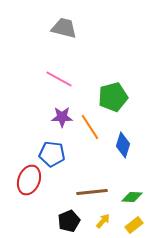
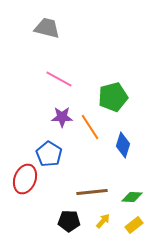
gray trapezoid: moved 17 px left
blue pentagon: moved 3 px left; rotated 25 degrees clockwise
red ellipse: moved 4 px left, 1 px up
black pentagon: rotated 25 degrees clockwise
